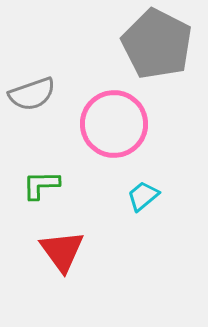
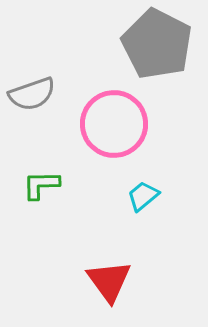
red triangle: moved 47 px right, 30 px down
